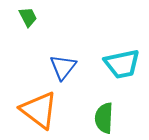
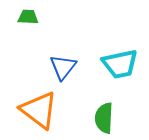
green trapezoid: rotated 60 degrees counterclockwise
cyan trapezoid: moved 2 px left
